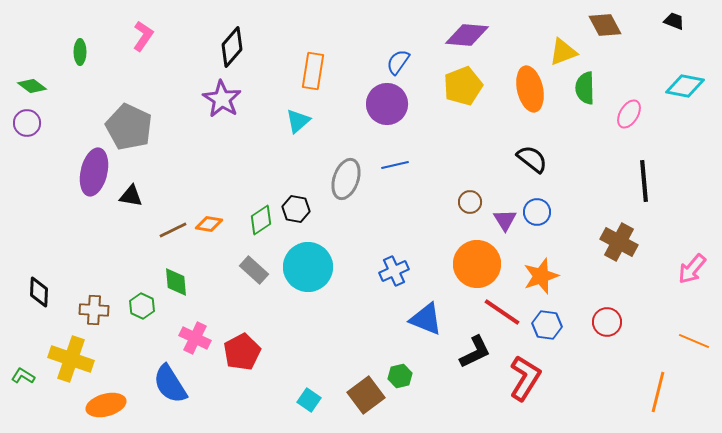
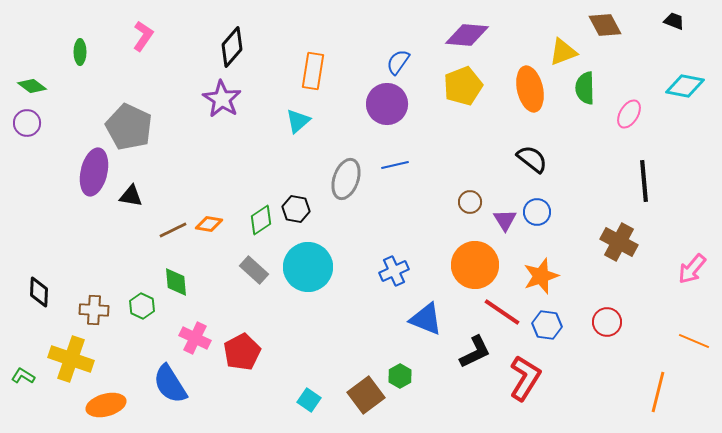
orange circle at (477, 264): moved 2 px left, 1 px down
green hexagon at (400, 376): rotated 15 degrees counterclockwise
